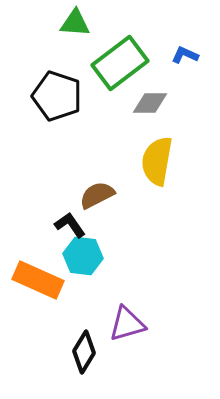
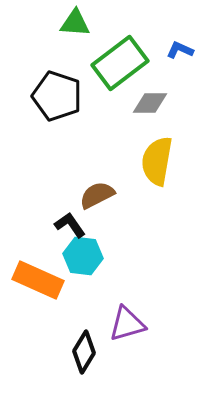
blue L-shape: moved 5 px left, 5 px up
